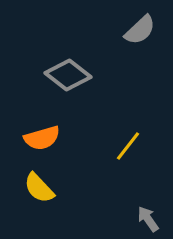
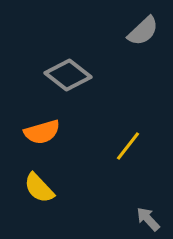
gray semicircle: moved 3 px right, 1 px down
orange semicircle: moved 6 px up
gray arrow: rotated 8 degrees counterclockwise
